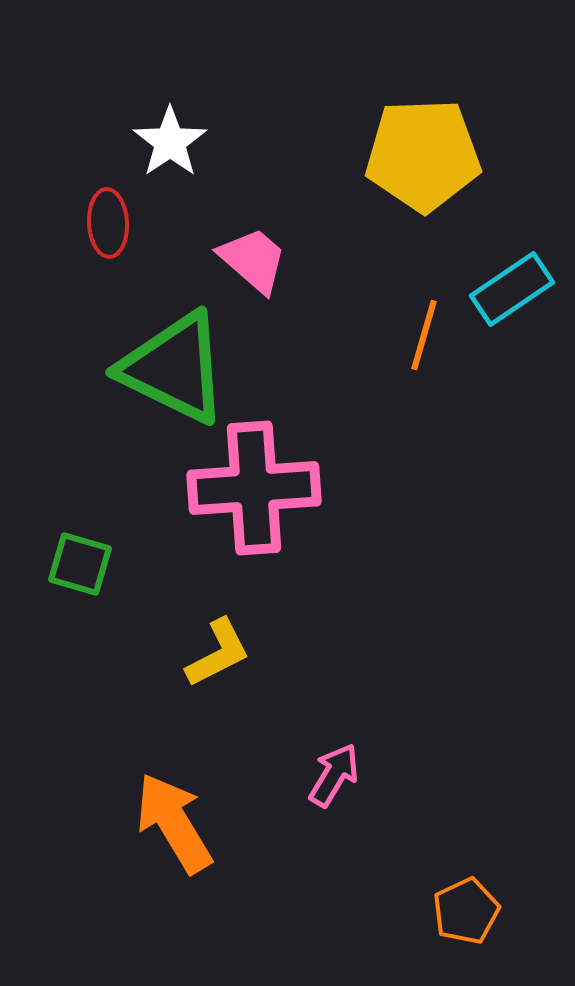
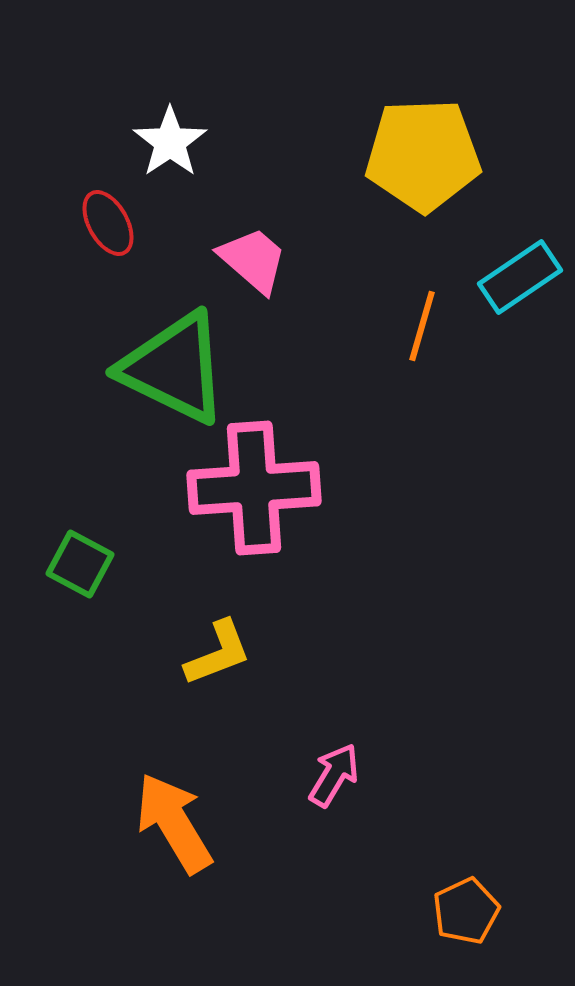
red ellipse: rotated 26 degrees counterclockwise
cyan rectangle: moved 8 px right, 12 px up
orange line: moved 2 px left, 9 px up
green square: rotated 12 degrees clockwise
yellow L-shape: rotated 6 degrees clockwise
